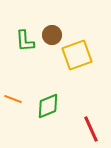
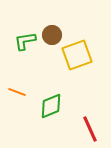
green L-shape: rotated 85 degrees clockwise
orange line: moved 4 px right, 7 px up
green diamond: moved 3 px right
red line: moved 1 px left
